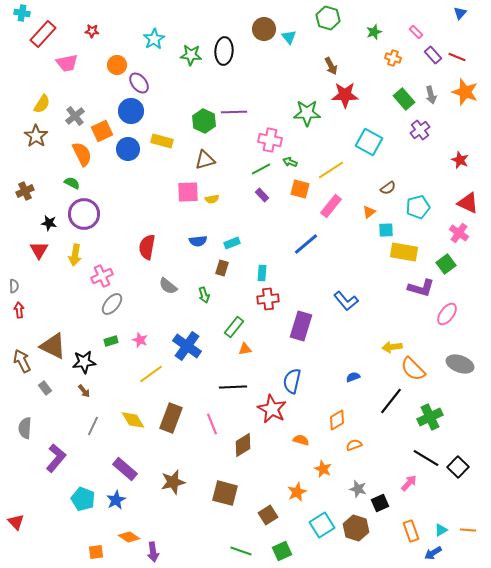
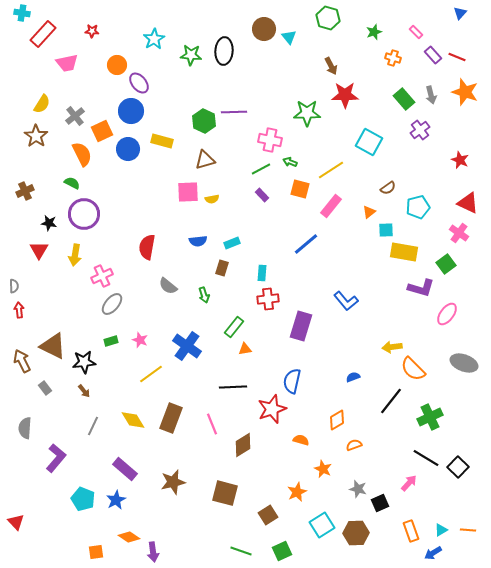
gray ellipse at (460, 364): moved 4 px right, 1 px up
red star at (272, 409): rotated 24 degrees clockwise
brown hexagon at (356, 528): moved 5 px down; rotated 20 degrees counterclockwise
